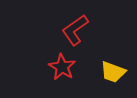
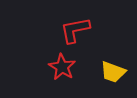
red L-shape: rotated 24 degrees clockwise
